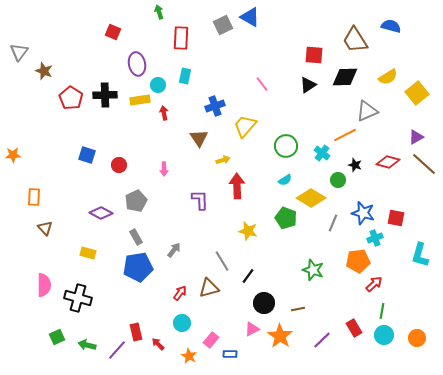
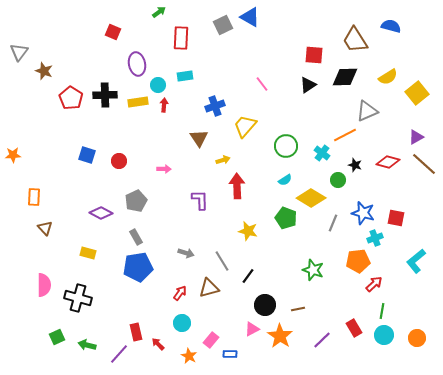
green arrow at (159, 12): rotated 72 degrees clockwise
cyan rectangle at (185, 76): rotated 70 degrees clockwise
yellow rectangle at (140, 100): moved 2 px left, 2 px down
red arrow at (164, 113): moved 8 px up; rotated 16 degrees clockwise
red circle at (119, 165): moved 4 px up
pink arrow at (164, 169): rotated 88 degrees counterclockwise
gray arrow at (174, 250): moved 12 px right, 3 px down; rotated 70 degrees clockwise
cyan L-shape at (420, 255): moved 4 px left, 6 px down; rotated 35 degrees clockwise
black circle at (264, 303): moved 1 px right, 2 px down
purple line at (117, 350): moved 2 px right, 4 px down
